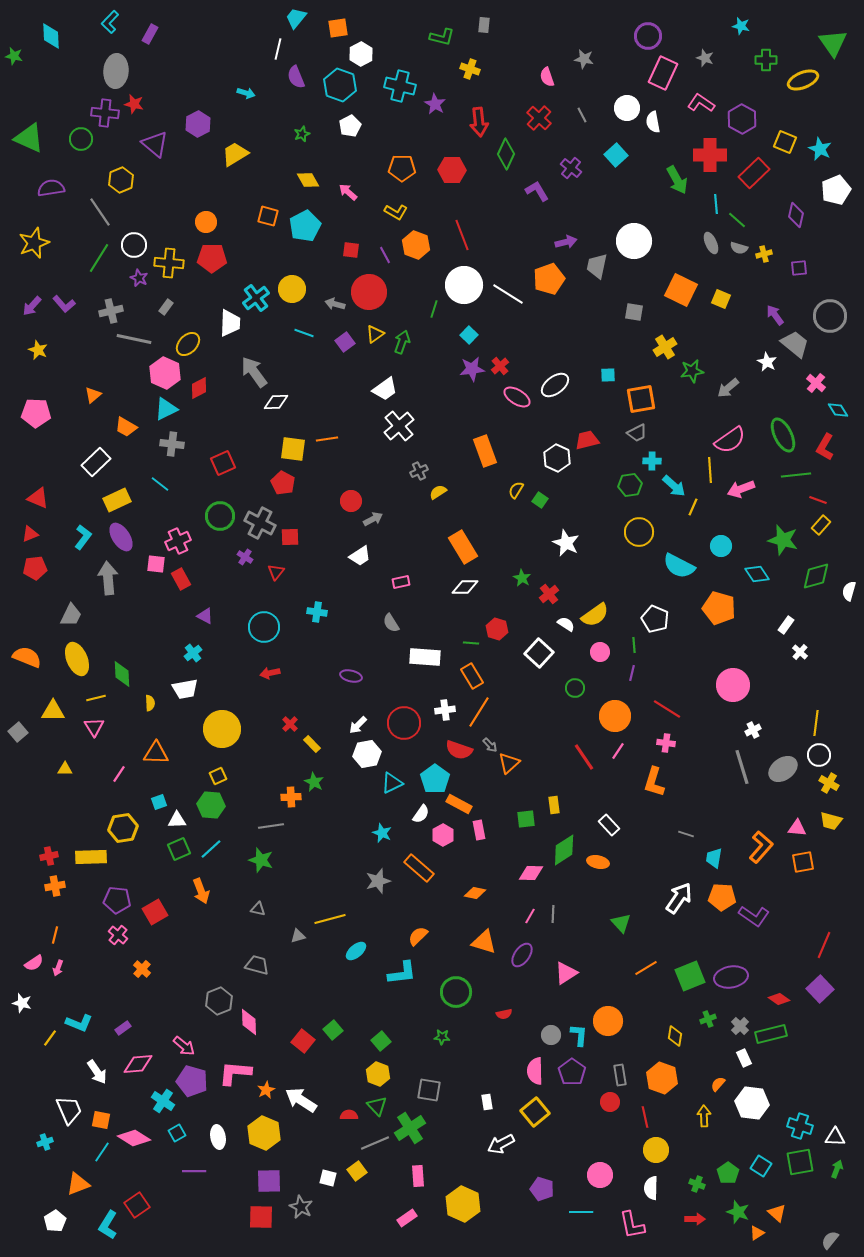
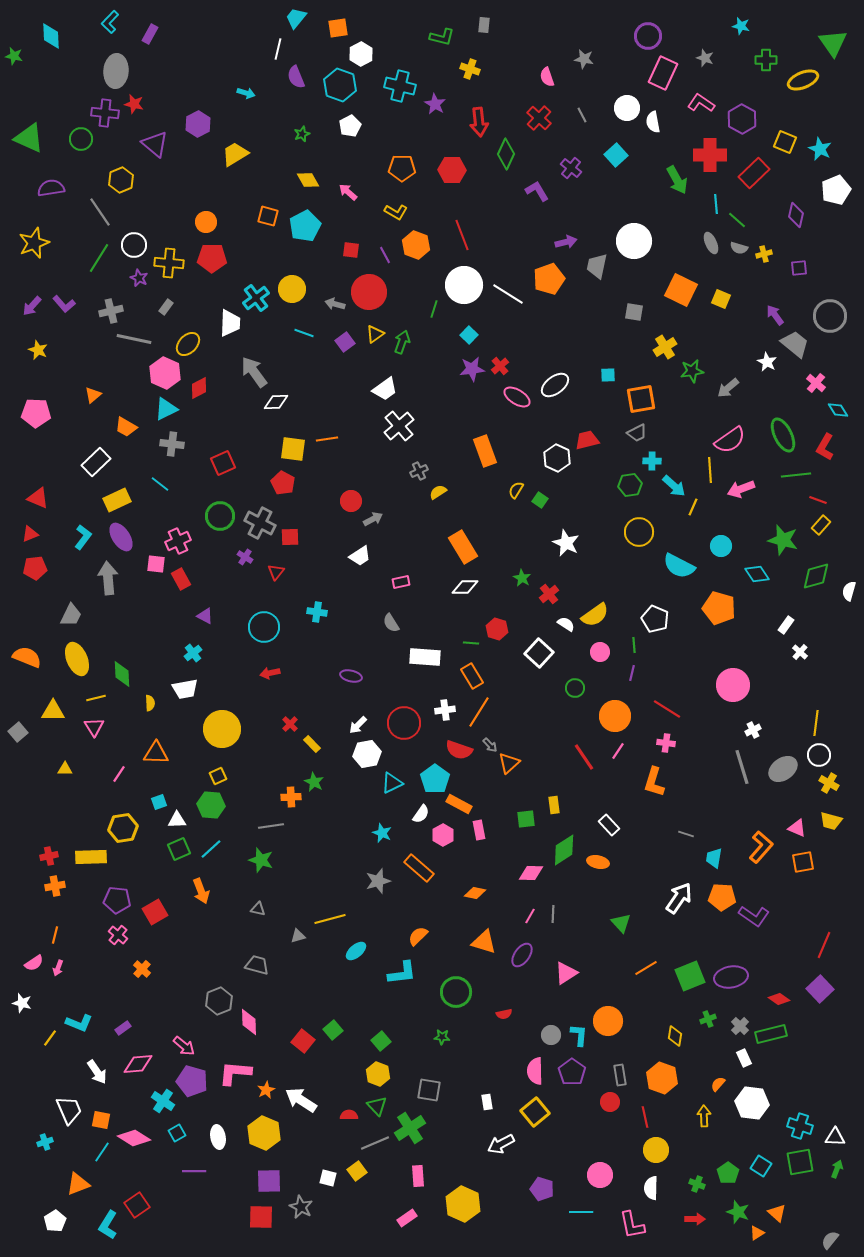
pink triangle at (797, 828): rotated 18 degrees clockwise
